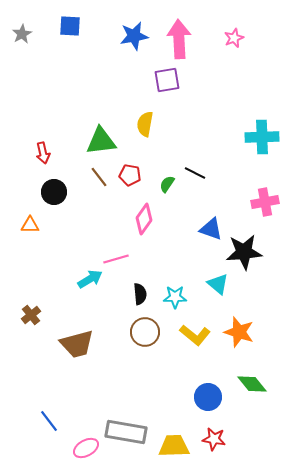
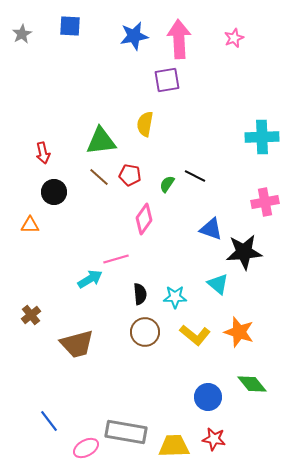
black line: moved 3 px down
brown line: rotated 10 degrees counterclockwise
